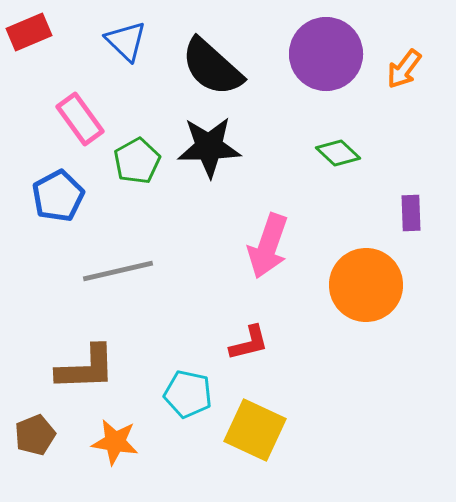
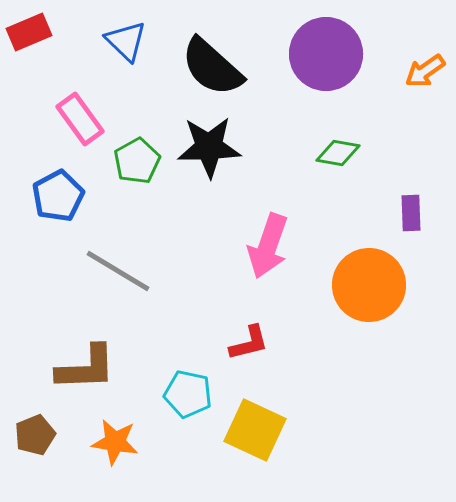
orange arrow: moved 21 px right, 2 px down; rotated 18 degrees clockwise
green diamond: rotated 33 degrees counterclockwise
gray line: rotated 44 degrees clockwise
orange circle: moved 3 px right
